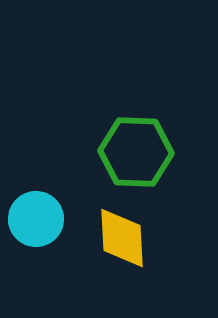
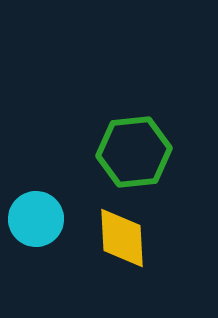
green hexagon: moved 2 px left; rotated 8 degrees counterclockwise
